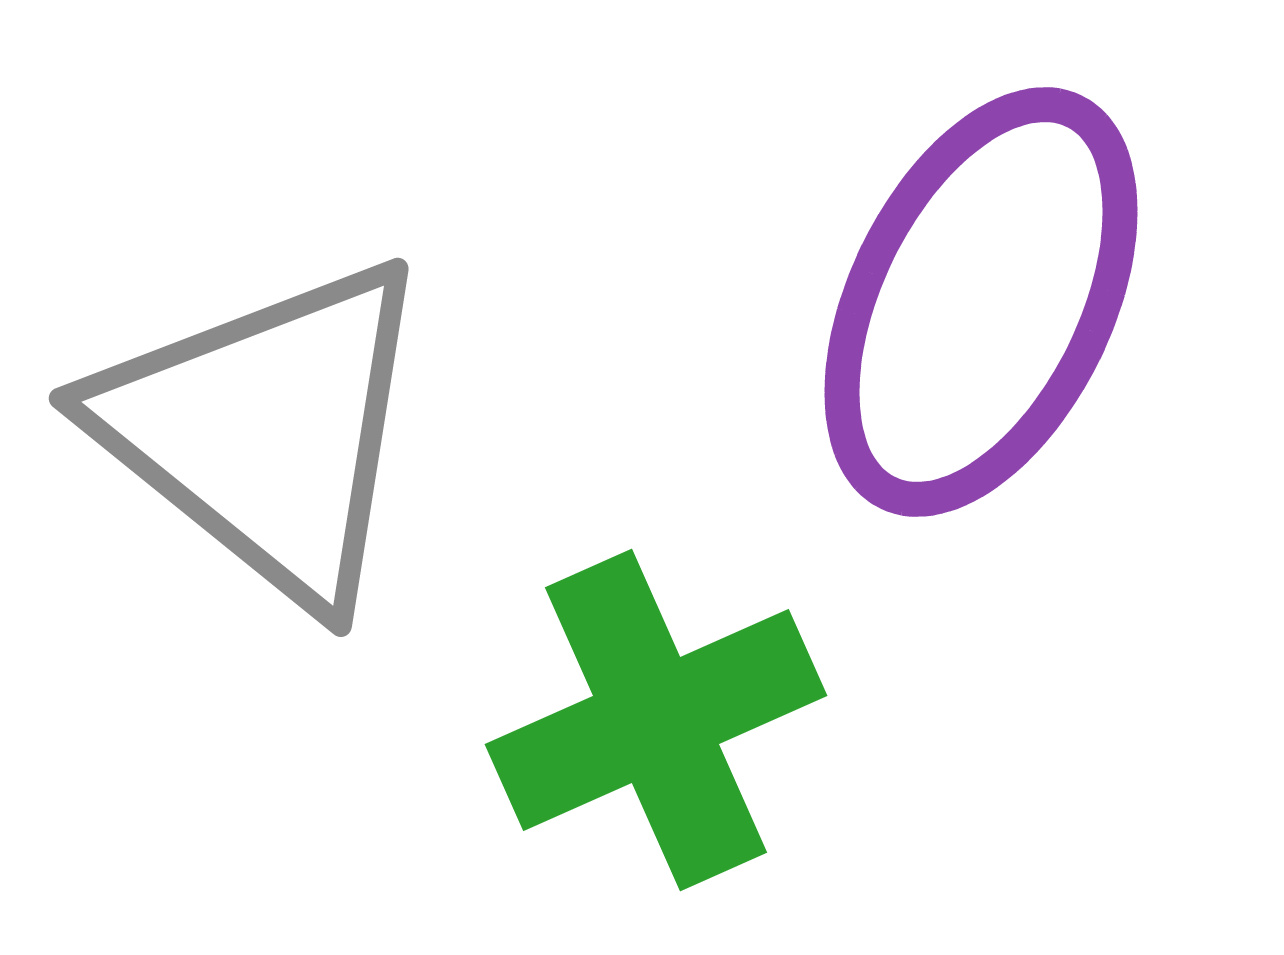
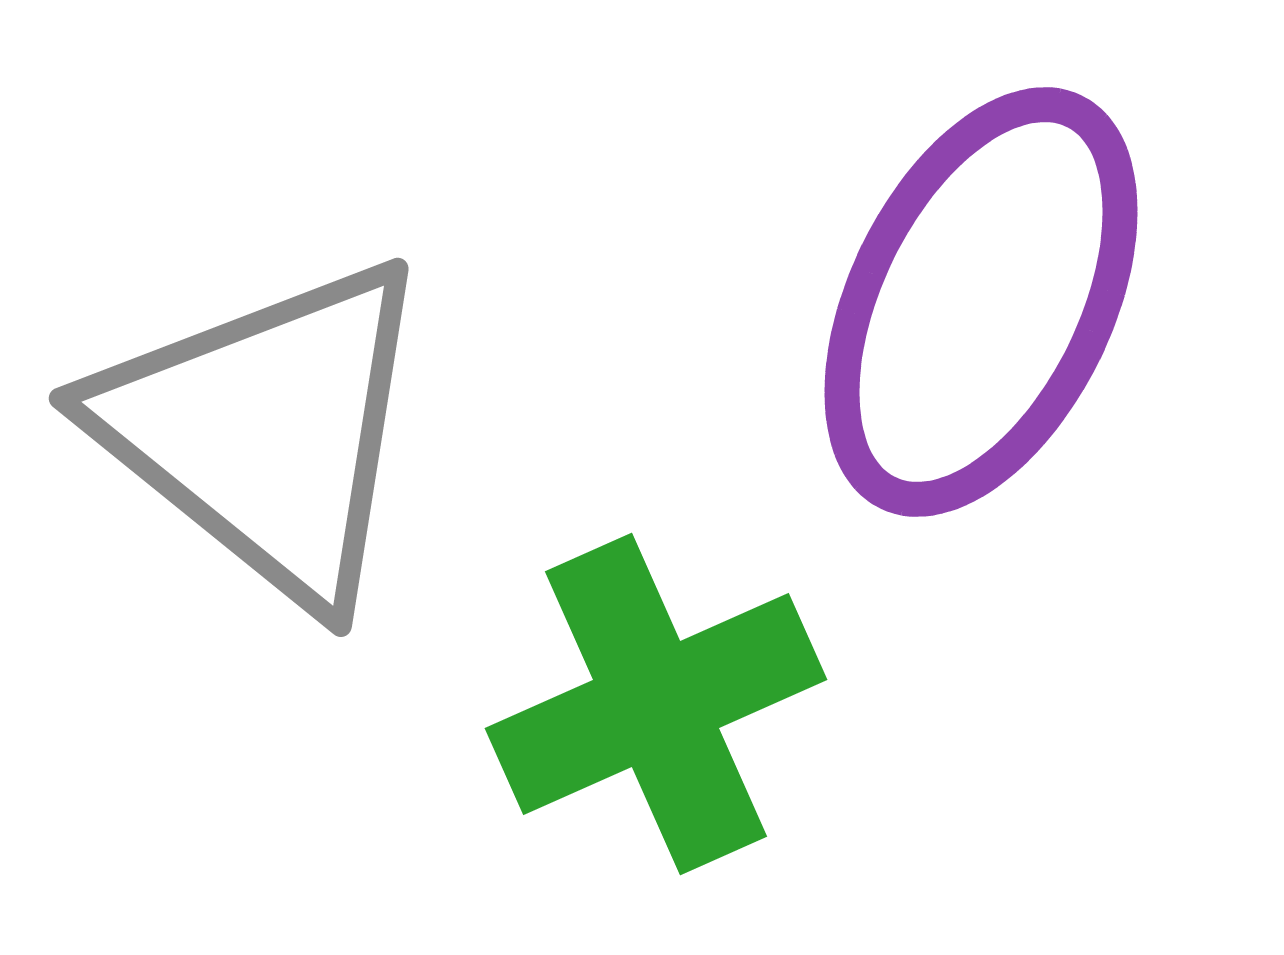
green cross: moved 16 px up
